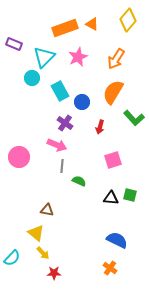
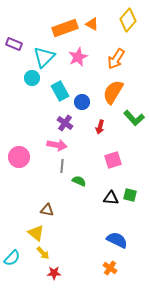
pink arrow: rotated 12 degrees counterclockwise
